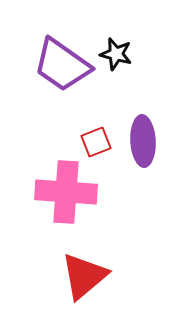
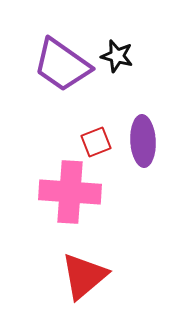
black star: moved 1 px right, 2 px down
pink cross: moved 4 px right
